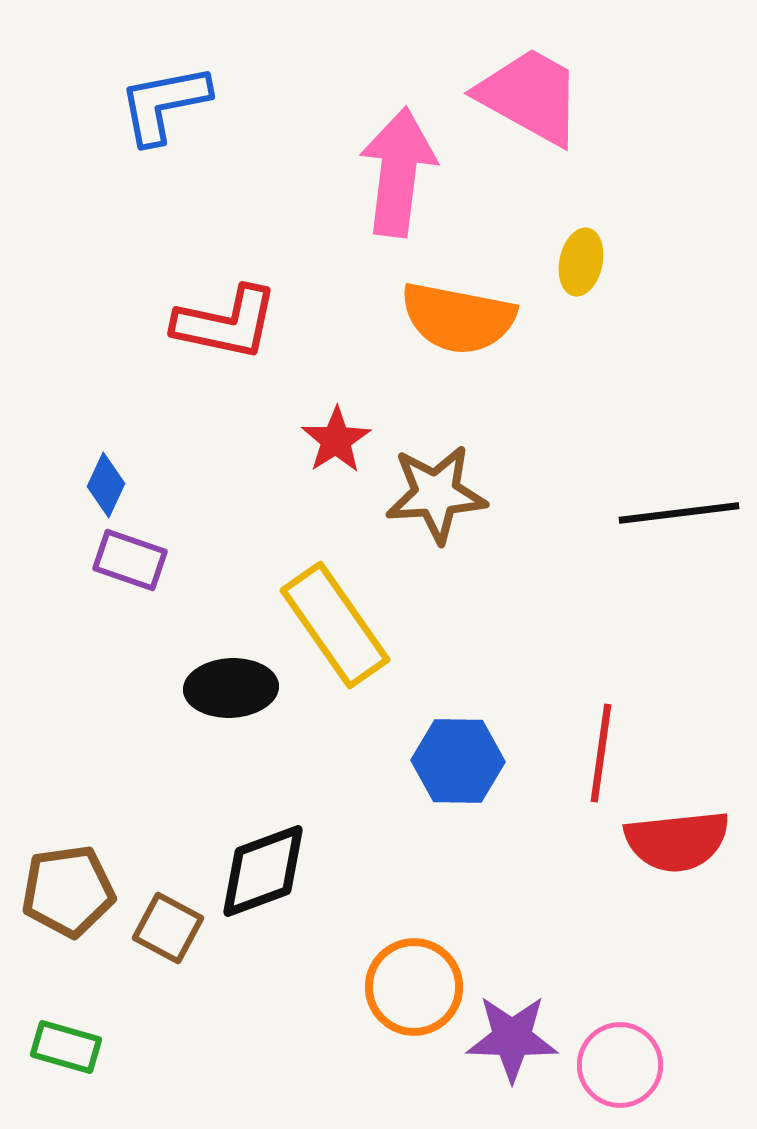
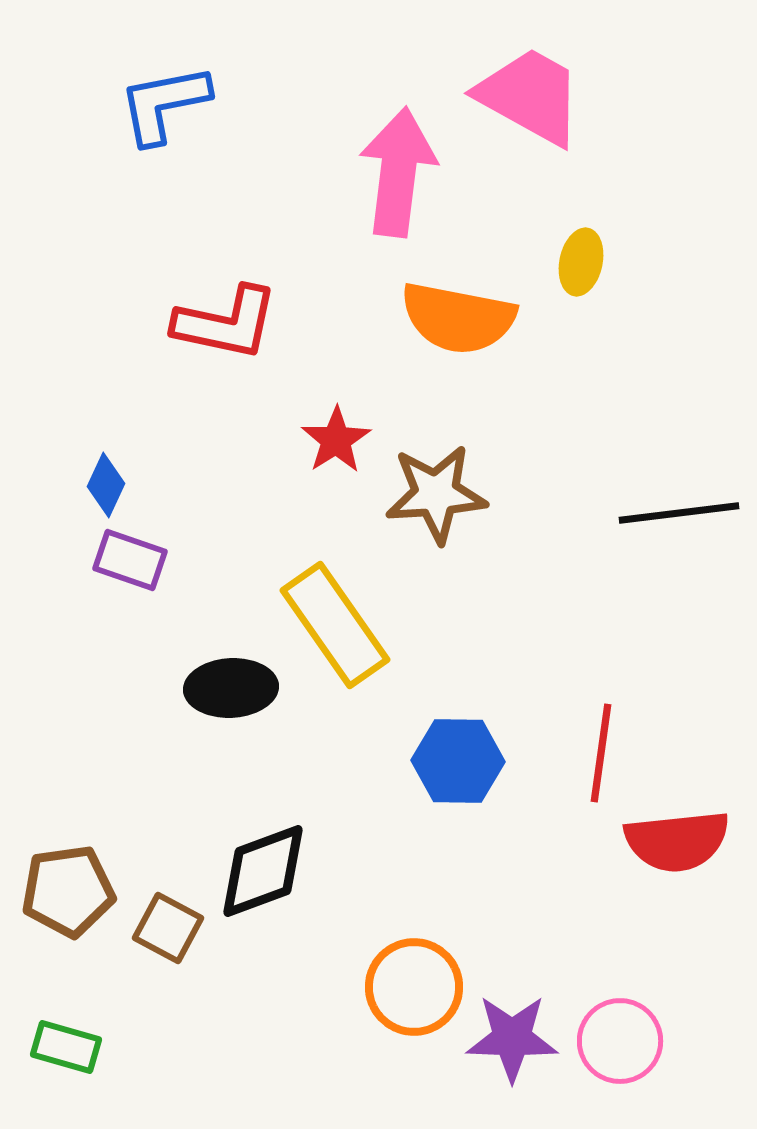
pink circle: moved 24 px up
